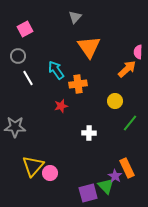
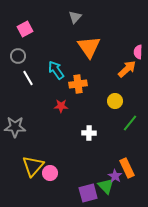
red star: rotated 16 degrees clockwise
